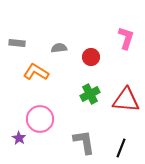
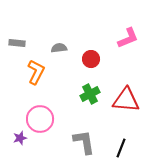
pink L-shape: moved 2 px right; rotated 50 degrees clockwise
red circle: moved 2 px down
orange L-shape: rotated 85 degrees clockwise
purple star: moved 1 px right; rotated 24 degrees clockwise
